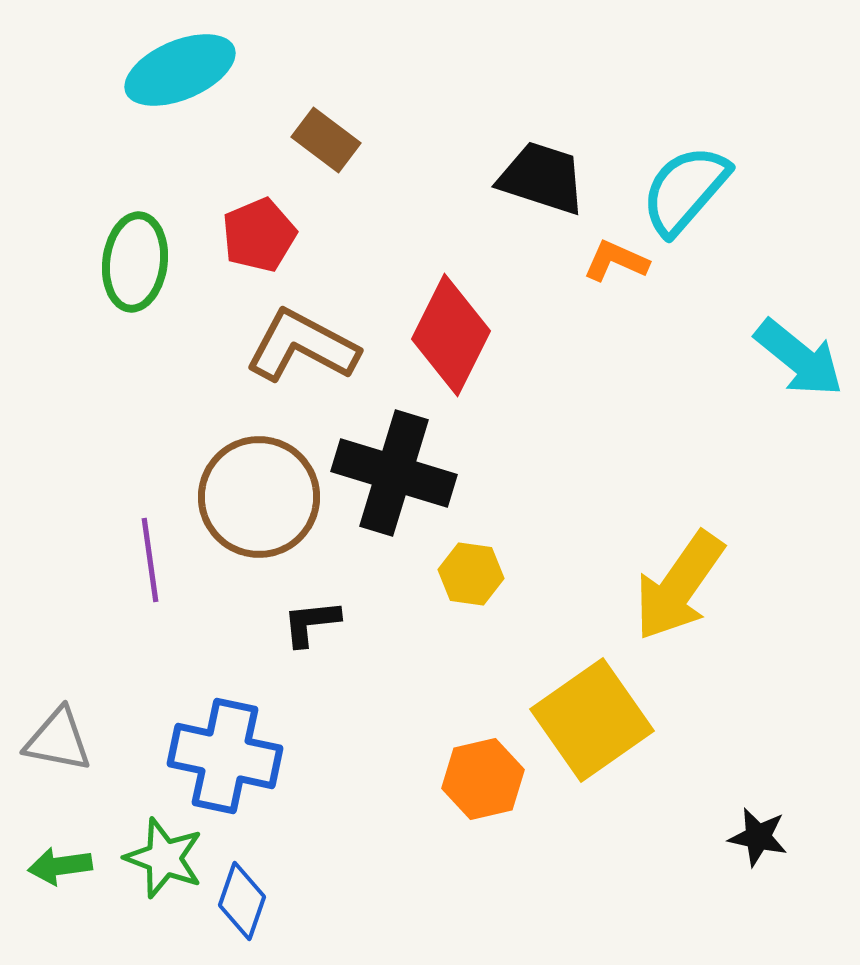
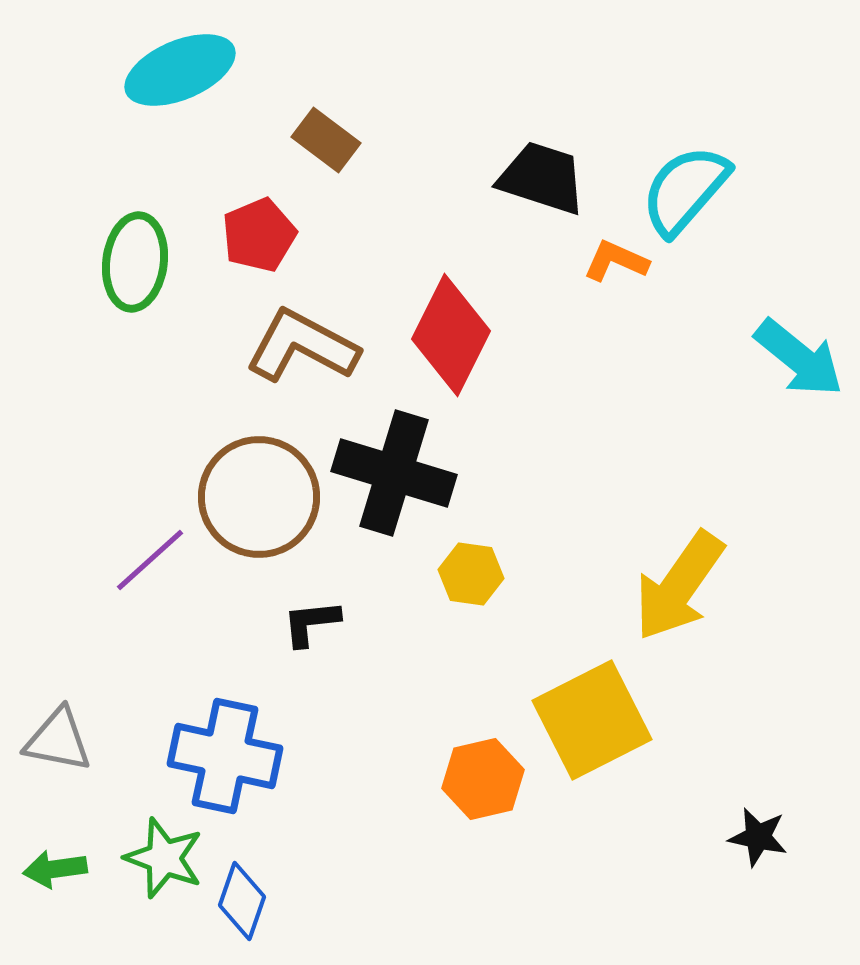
purple line: rotated 56 degrees clockwise
yellow square: rotated 8 degrees clockwise
green arrow: moved 5 px left, 3 px down
